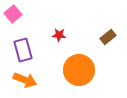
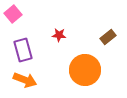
orange circle: moved 6 px right
